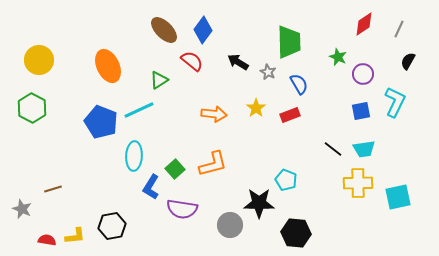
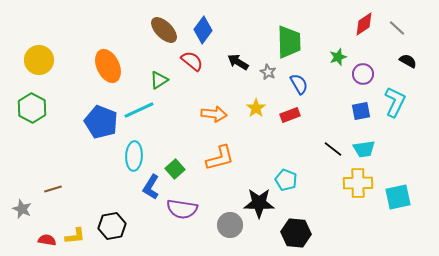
gray line at (399, 29): moved 2 px left, 1 px up; rotated 72 degrees counterclockwise
green star at (338, 57): rotated 30 degrees clockwise
black semicircle at (408, 61): rotated 90 degrees clockwise
orange L-shape at (213, 164): moved 7 px right, 6 px up
